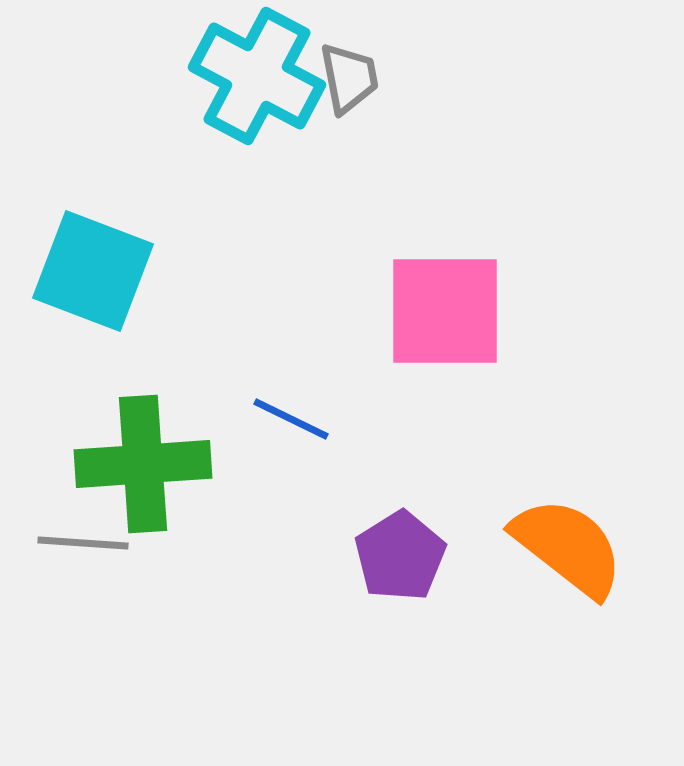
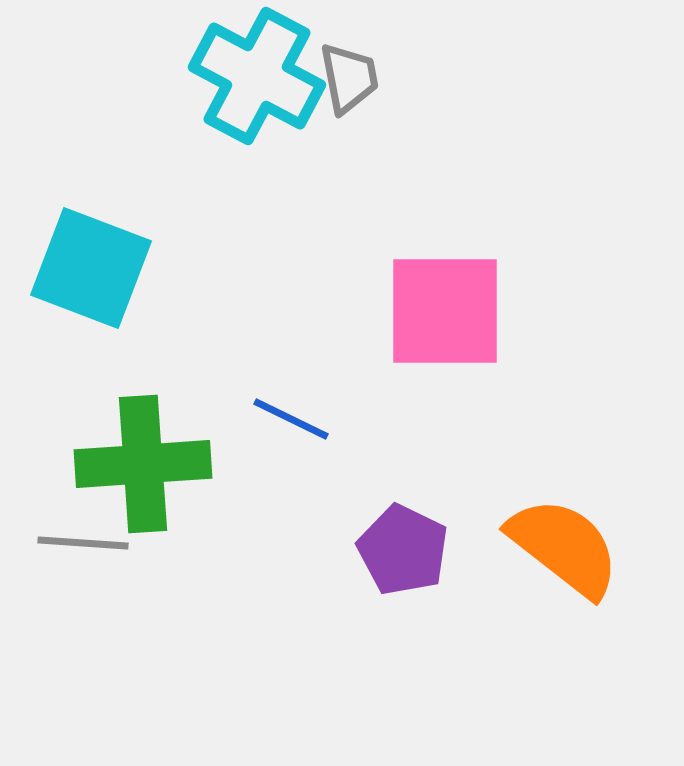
cyan square: moved 2 px left, 3 px up
orange semicircle: moved 4 px left
purple pentagon: moved 3 px right, 6 px up; rotated 14 degrees counterclockwise
